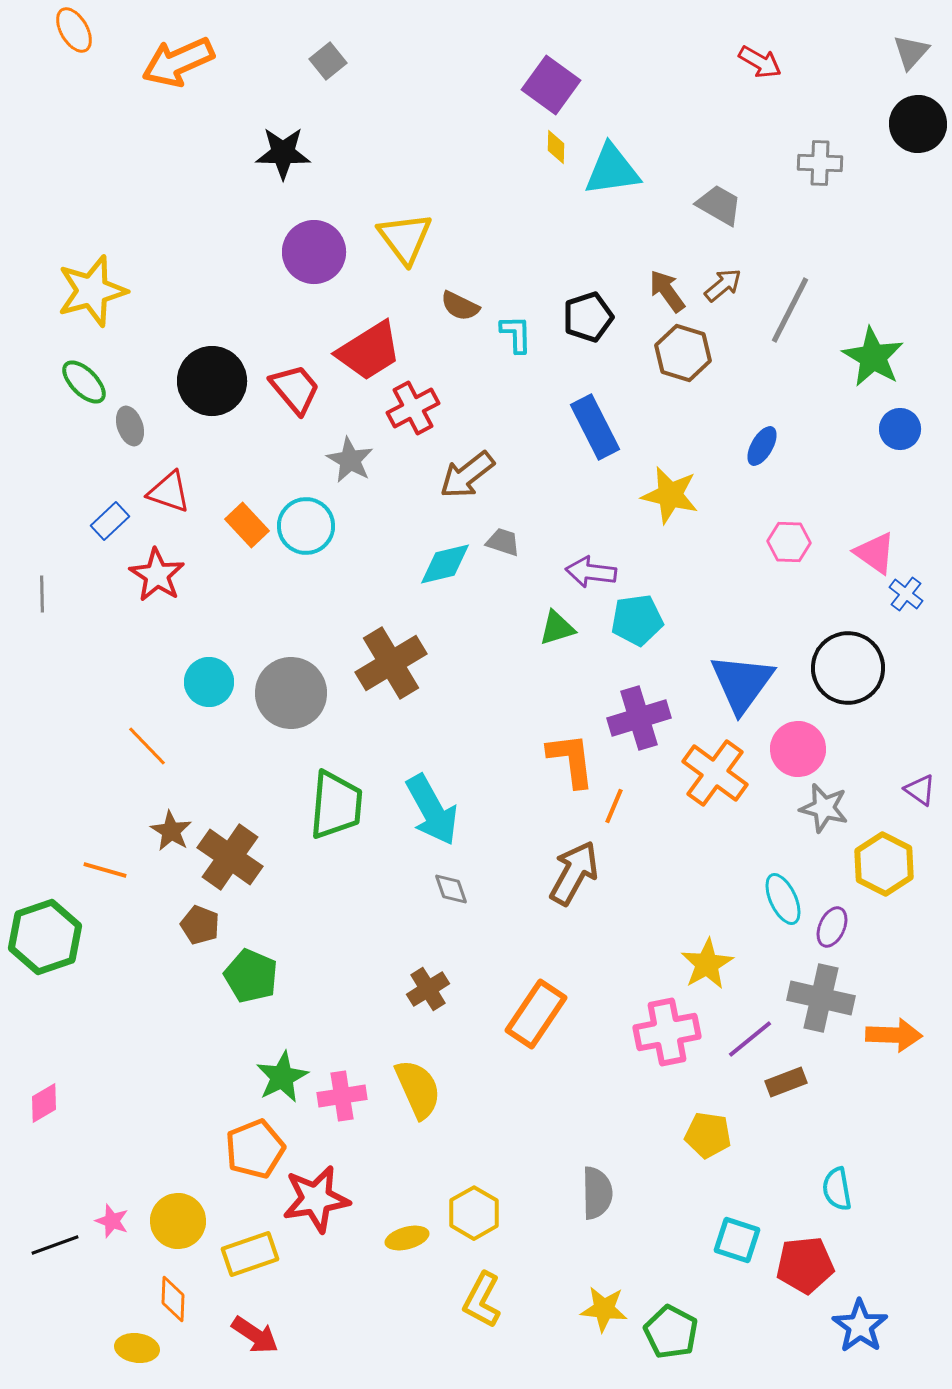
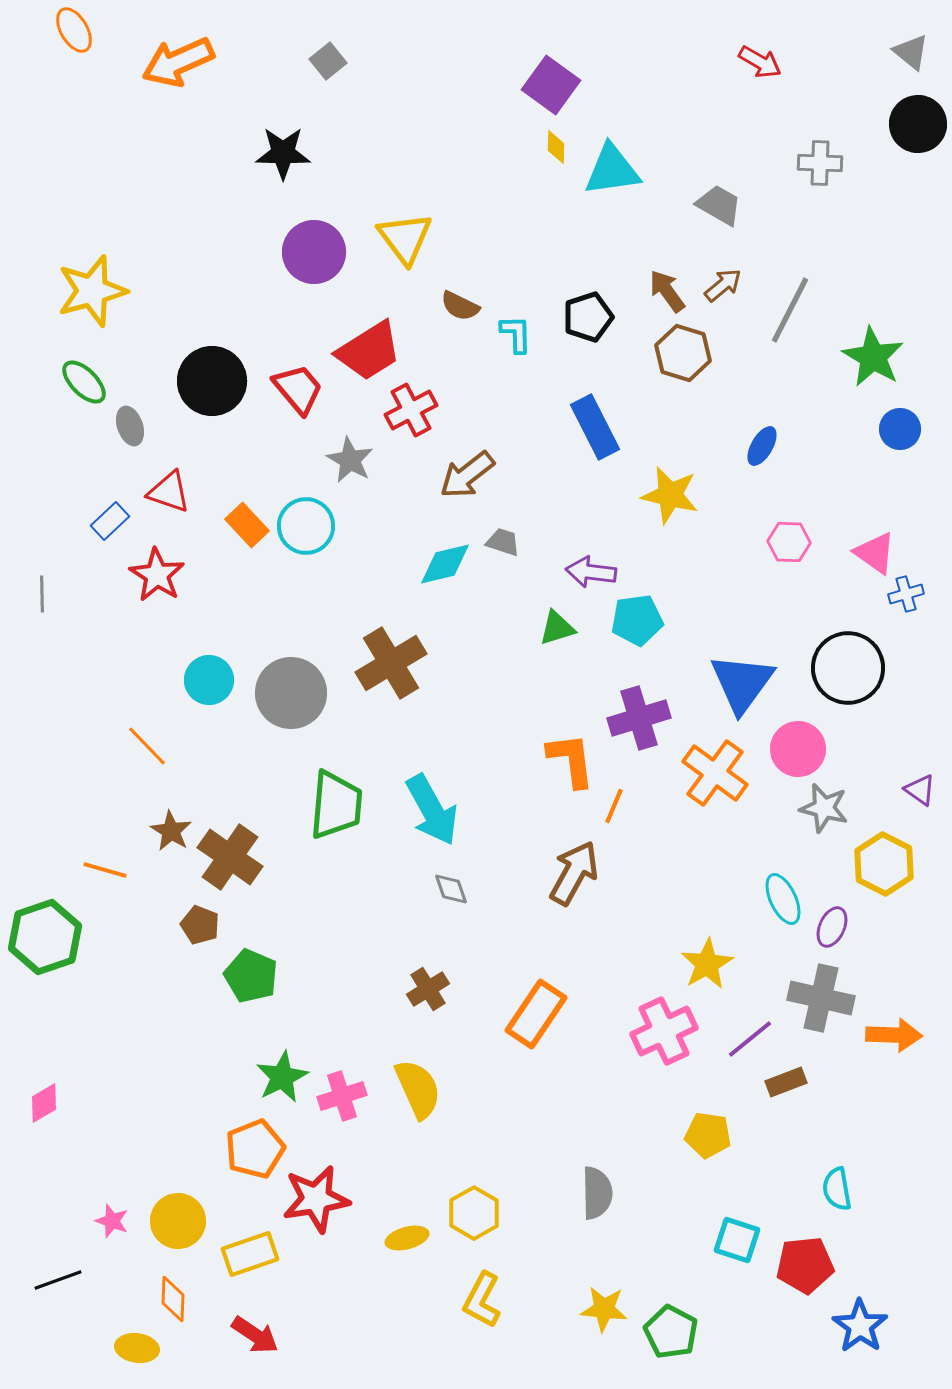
gray triangle at (911, 52): rotated 33 degrees counterclockwise
red trapezoid at (295, 389): moved 3 px right
red cross at (413, 408): moved 2 px left, 2 px down
blue cross at (906, 594): rotated 36 degrees clockwise
cyan circle at (209, 682): moved 2 px up
pink cross at (667, 1032): moved 3 px left, 1 px up; rotated 14 degrees counterclockwise
pink cross at (342, 1096): rotated 9 degrees counterclockwise
black line at (55, 1245): moved 3 px right, 35 px down
